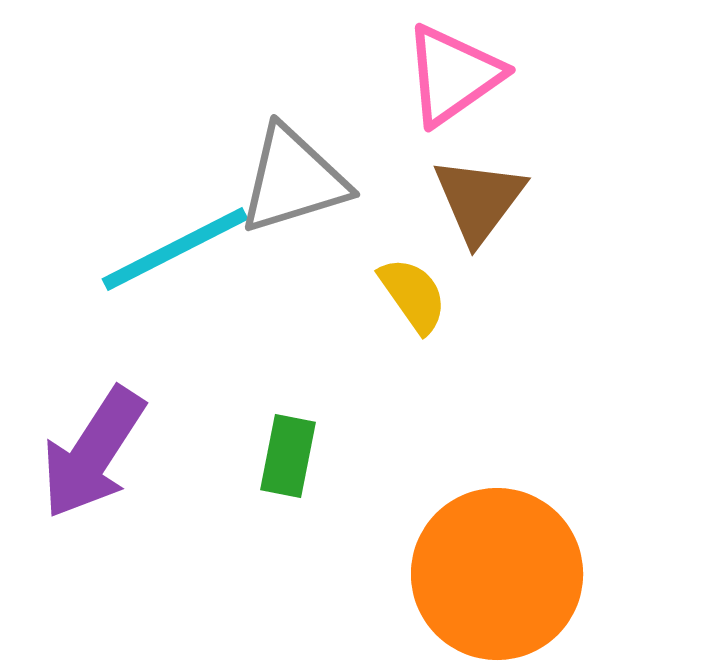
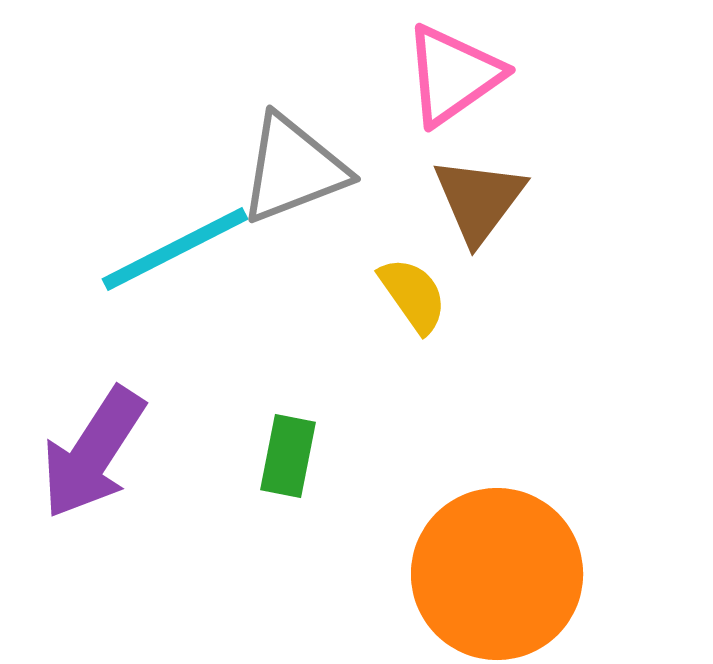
gray triangle: moved 11 px up; rotated 4 degrees counterclockwise
